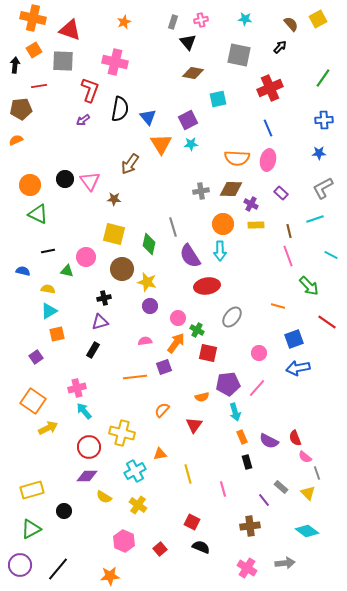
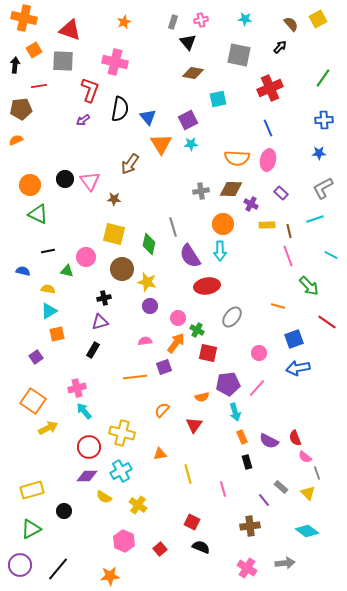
orange cross at (33, 18): moved 9 px left
yellow rectangle at (256, 225): moved 11 px right
cyan cross at (135, 471): moved 14 px left
